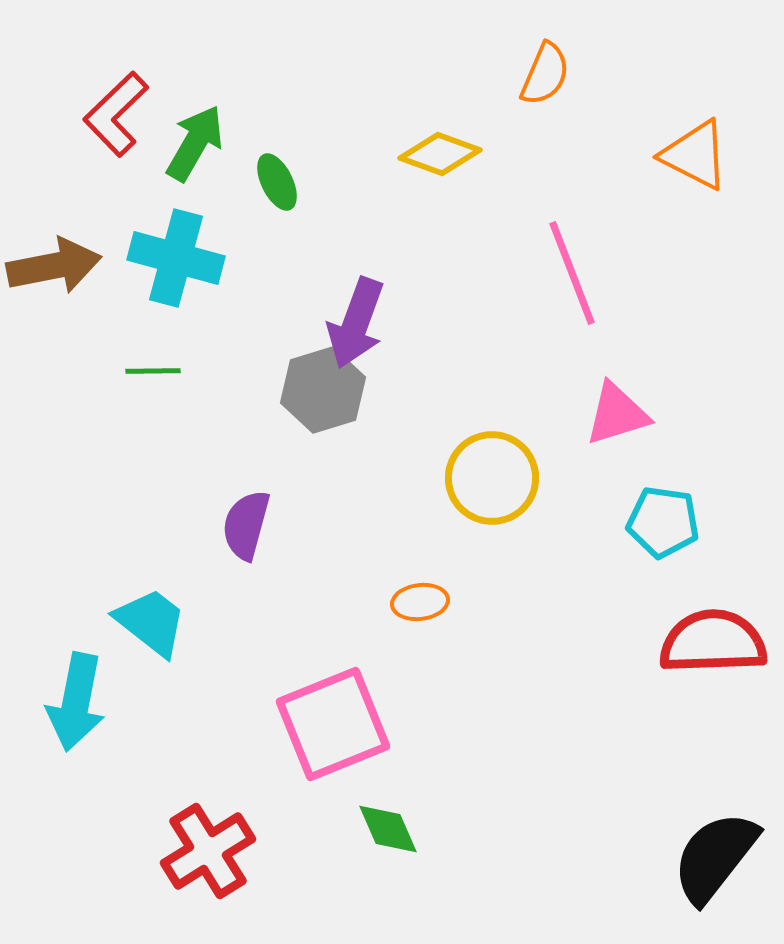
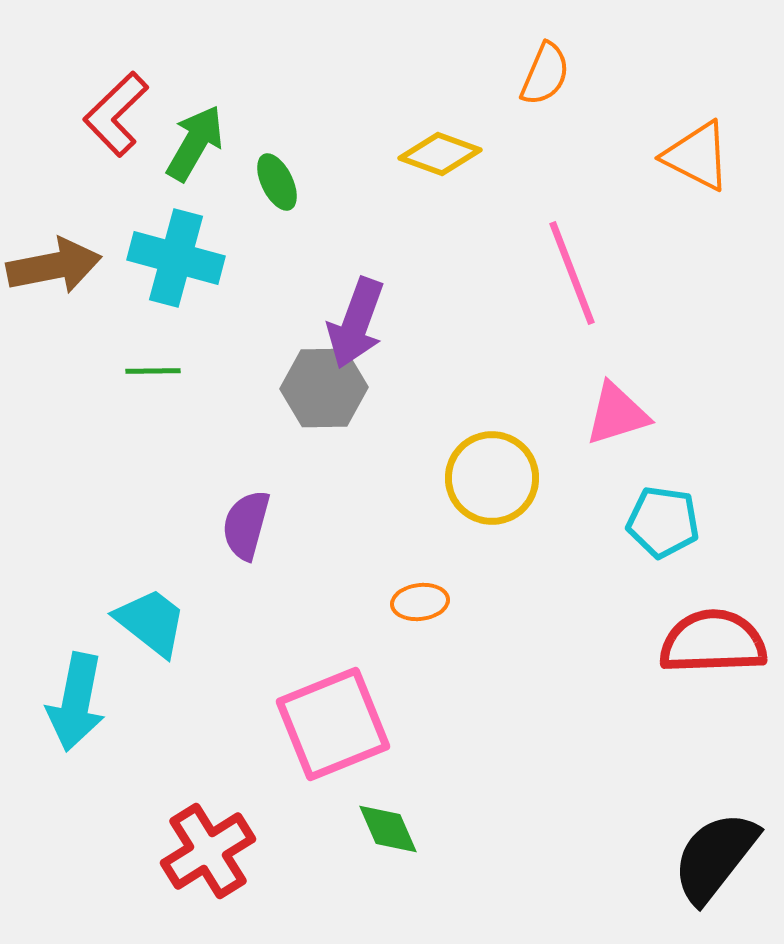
orange triangle: moved 2 px right, 1 px down
gray hexagon: moved 1 px right, 2 px up; rotated 16 degrees clockwise
